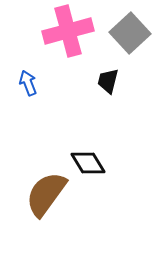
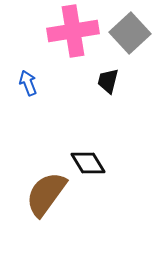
pink cross: moved 5 px right; rotated 6 degrees clockwise
